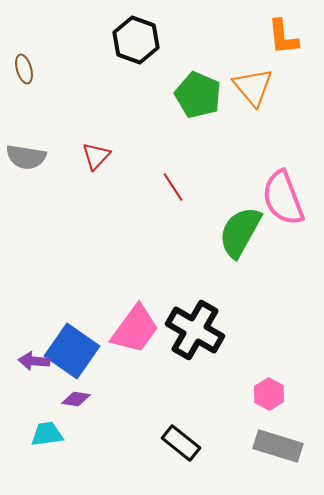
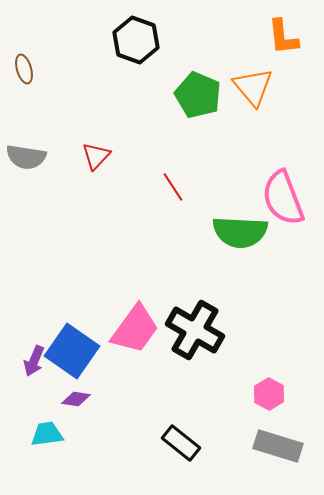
green semicircle: rotated 116 degrees counterclockwise
purple arrow: rotated 72 degrees counterclockwise
